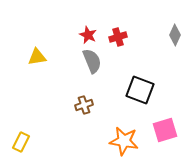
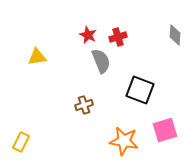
gray diamond: rotated 20 degrees counterclockwise
gray semicircle: moved 9 px right
